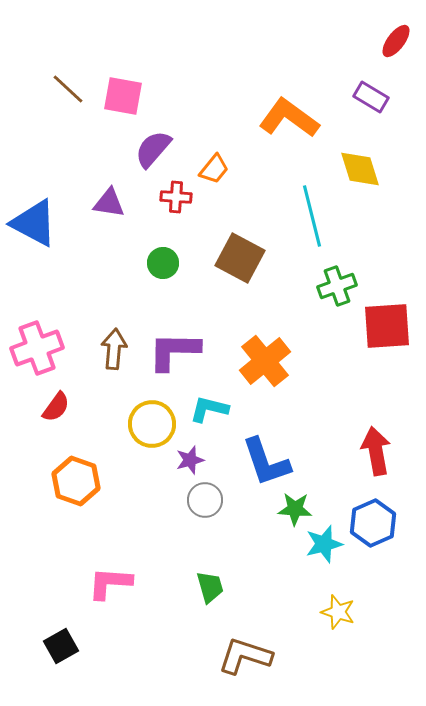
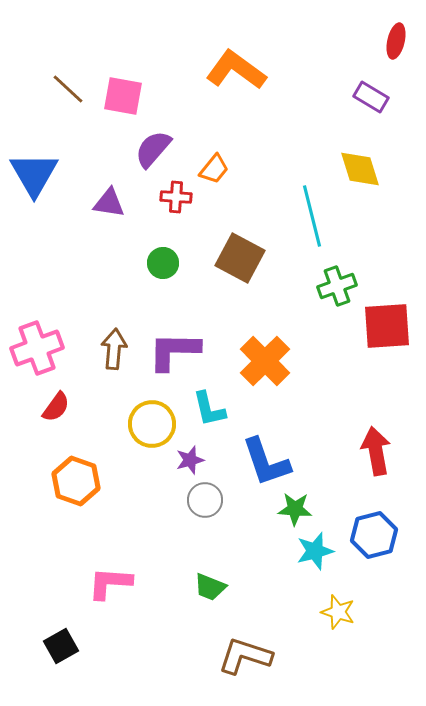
red ellipse: rotated 24 degrees counterclockwise
orange L-shape: moved 53 px left, 48 px up
blue triangle: moved 49 px up; rotated 32 degrees clockwise
orange cross: rotated 6 degrees counterclockwise
cyan L-shape: rotated 117 degrees counterclockwise
blue hexagon: moved 1 px right, 12 px down; rotated 9 degrees clockwise
cyan star: moved 9 px left, 7 px down
green trapezoid: rotated 128 degrees clockwise
